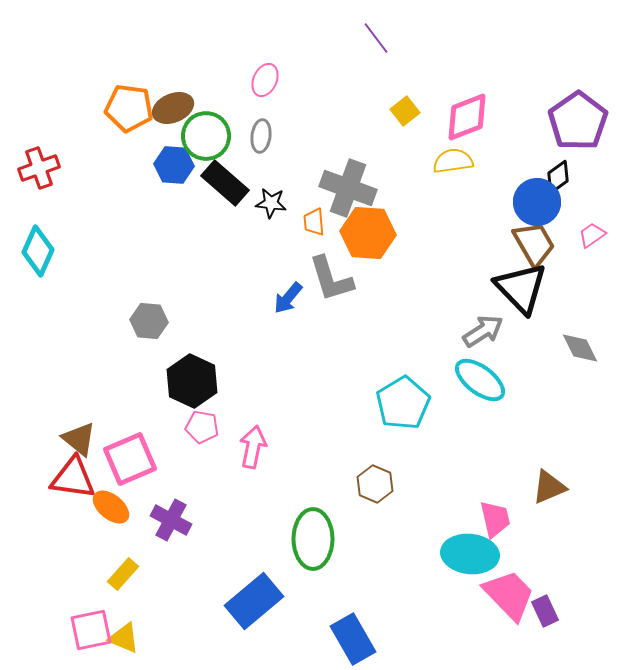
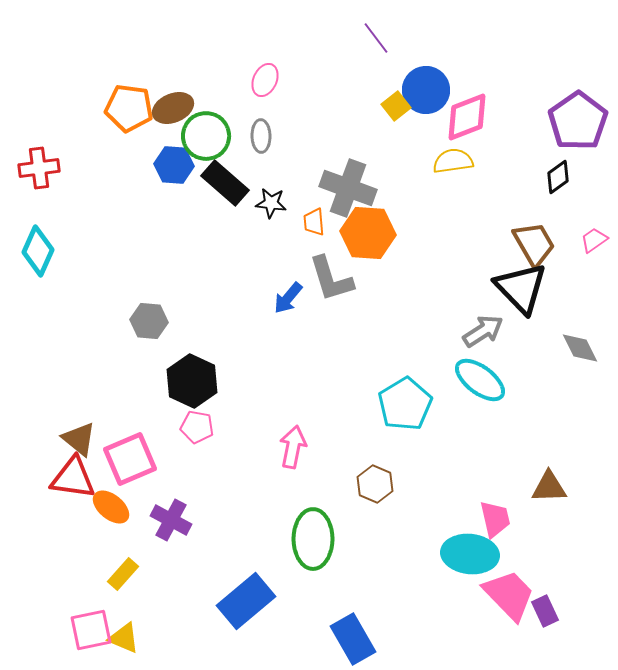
yellow square at (405, 111): moved 9 px left, 5 px up
gray ellipse at (261, 136): rotated 8 degrees counterclockwise
red cross at (39, 168): rotated 12 degrees clockwise
blue circle at (537, 202): moved 111 px left, 112 px up
pink trapezoid at (592, 235): moved 2 px right, 5 px down
cyan pentagon at (403, 403): moved 2 px right, 1 px down
pink pentagon at (202, 427): moved 5 px left
pink arrow at (253, 447): moved 40 px right
brown triangle at (549, 487): rotated 21 degrees clockwise
blue rectangle at (254, 601): moved 8 px left
